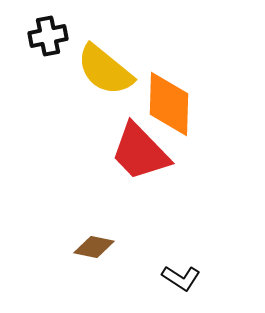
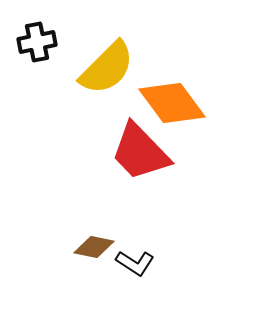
black cross: moved 11 px left, 6 px down
yellow semicircle: moved 2 px right, 2 px up; rotated 84 degrees counterclockwise
orange diamond: moved 3 px right, 1 px up; rotated 38 degrees counterclockwise
black L-shape: moved 46 px left, 15 px up
